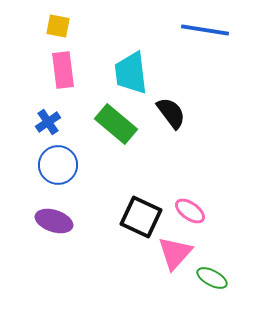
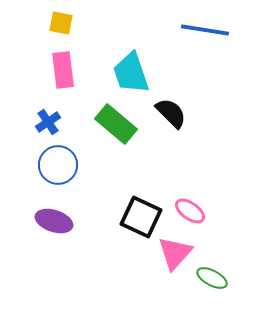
yellow square: moved 3 px right, 3 px up
cyan trapezoid: rotated 12 degrees counterclockwise
black semicircle: rotated 8 degrees counterclockwise
